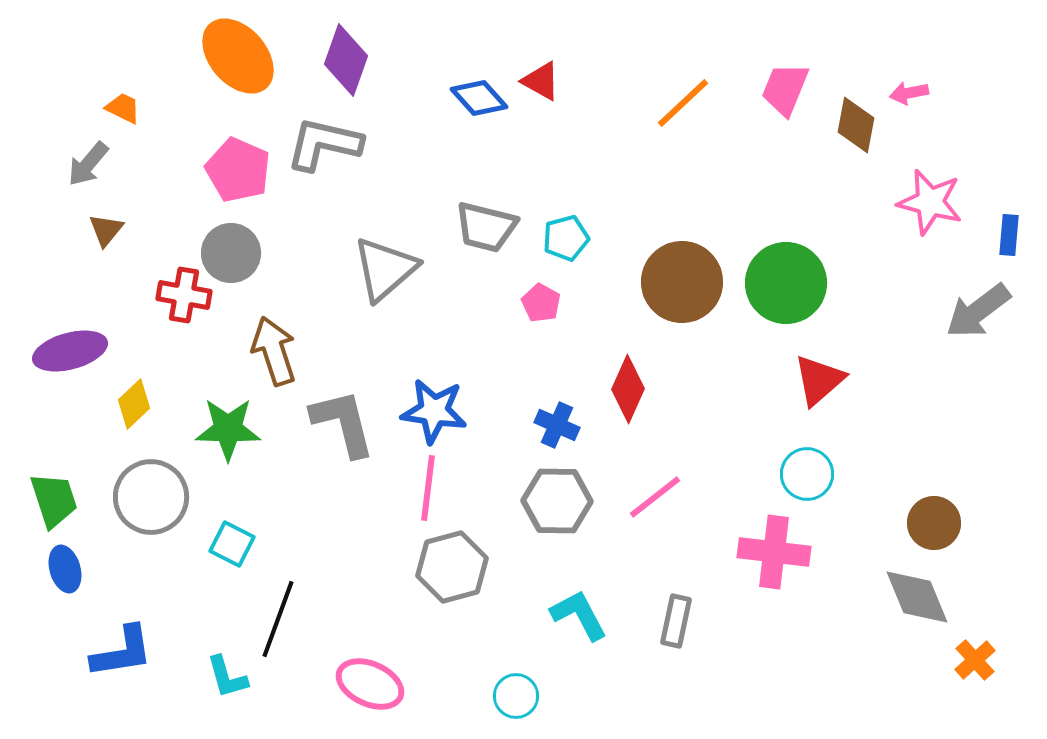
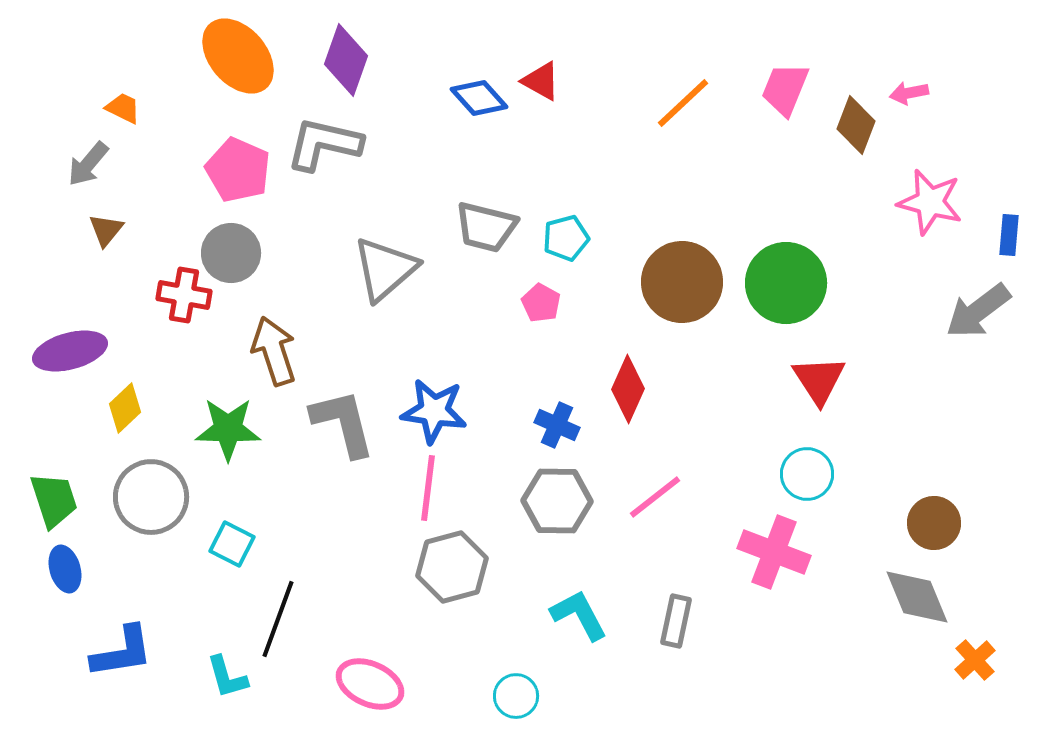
brown diamond at (856, 125): rotated 10 degrees clockwise
red triangle at (819, 380): rotated 22 degrees counterclockwise
yellow diamond at (134, 404): moved 9 px left, 4 px down
pink cross at (774, 552): rotated 14 degrees clockwise
